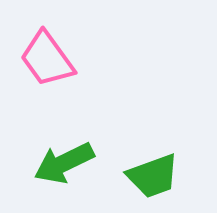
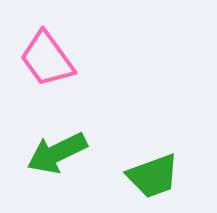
green arrow: moved 7 px left, 10 px up
